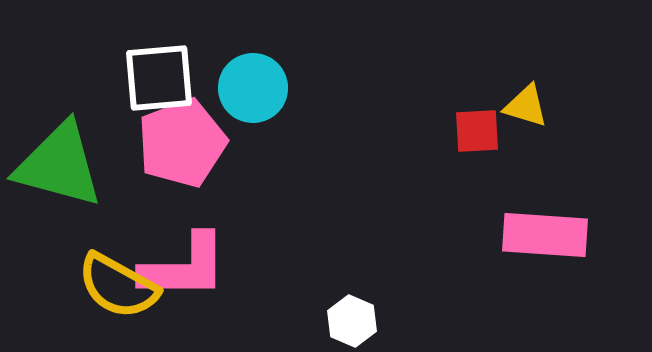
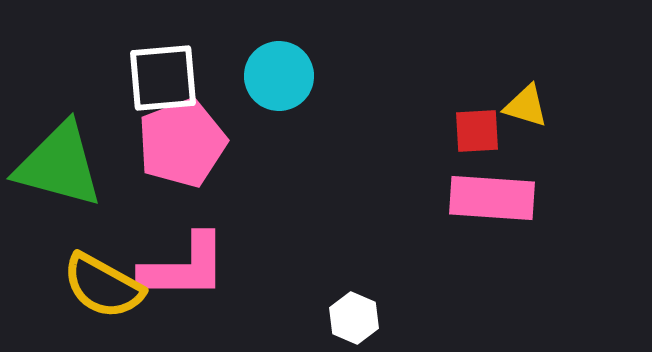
white square: moved 4 px right
cyan circle: moved 26 px right, 12 px up
pink rectangle: moved 53 px left, 37 px up
yellow semicircle: moved 15 px left
white hexagon: moved 2 px right, 3 px up
